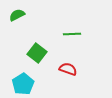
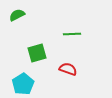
green square: rotated 36 degrees clockwise
